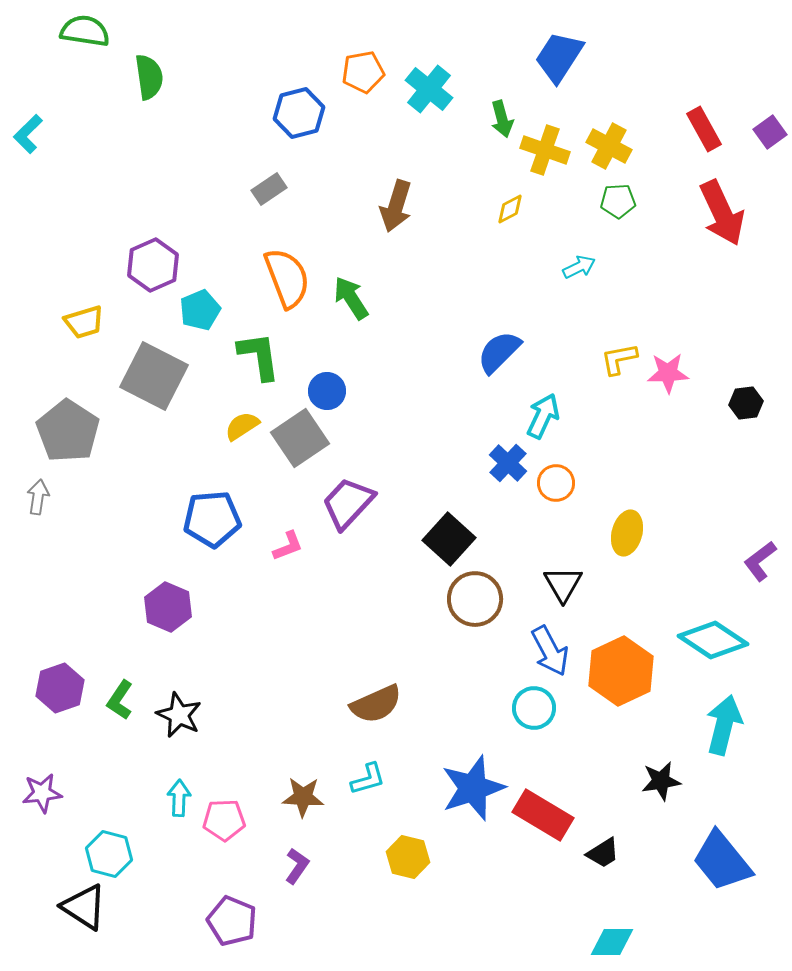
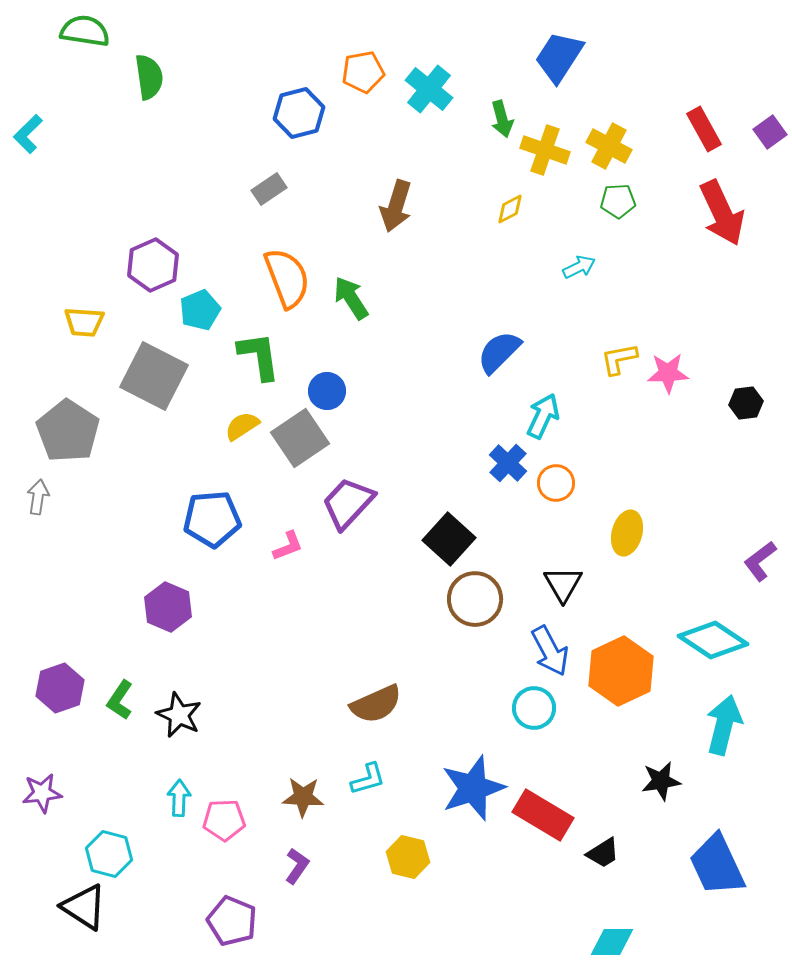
yellow trapezoid at (84, 322): rotated 21 degrees clockwise
blue trapezoid at (722, 861): moved 5 px left, 4 px down; rotated 14 degrees clockwise
